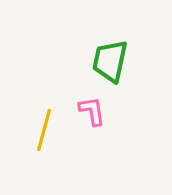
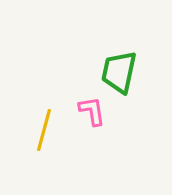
green trapezoid: moved 9 px right, 11 px down
